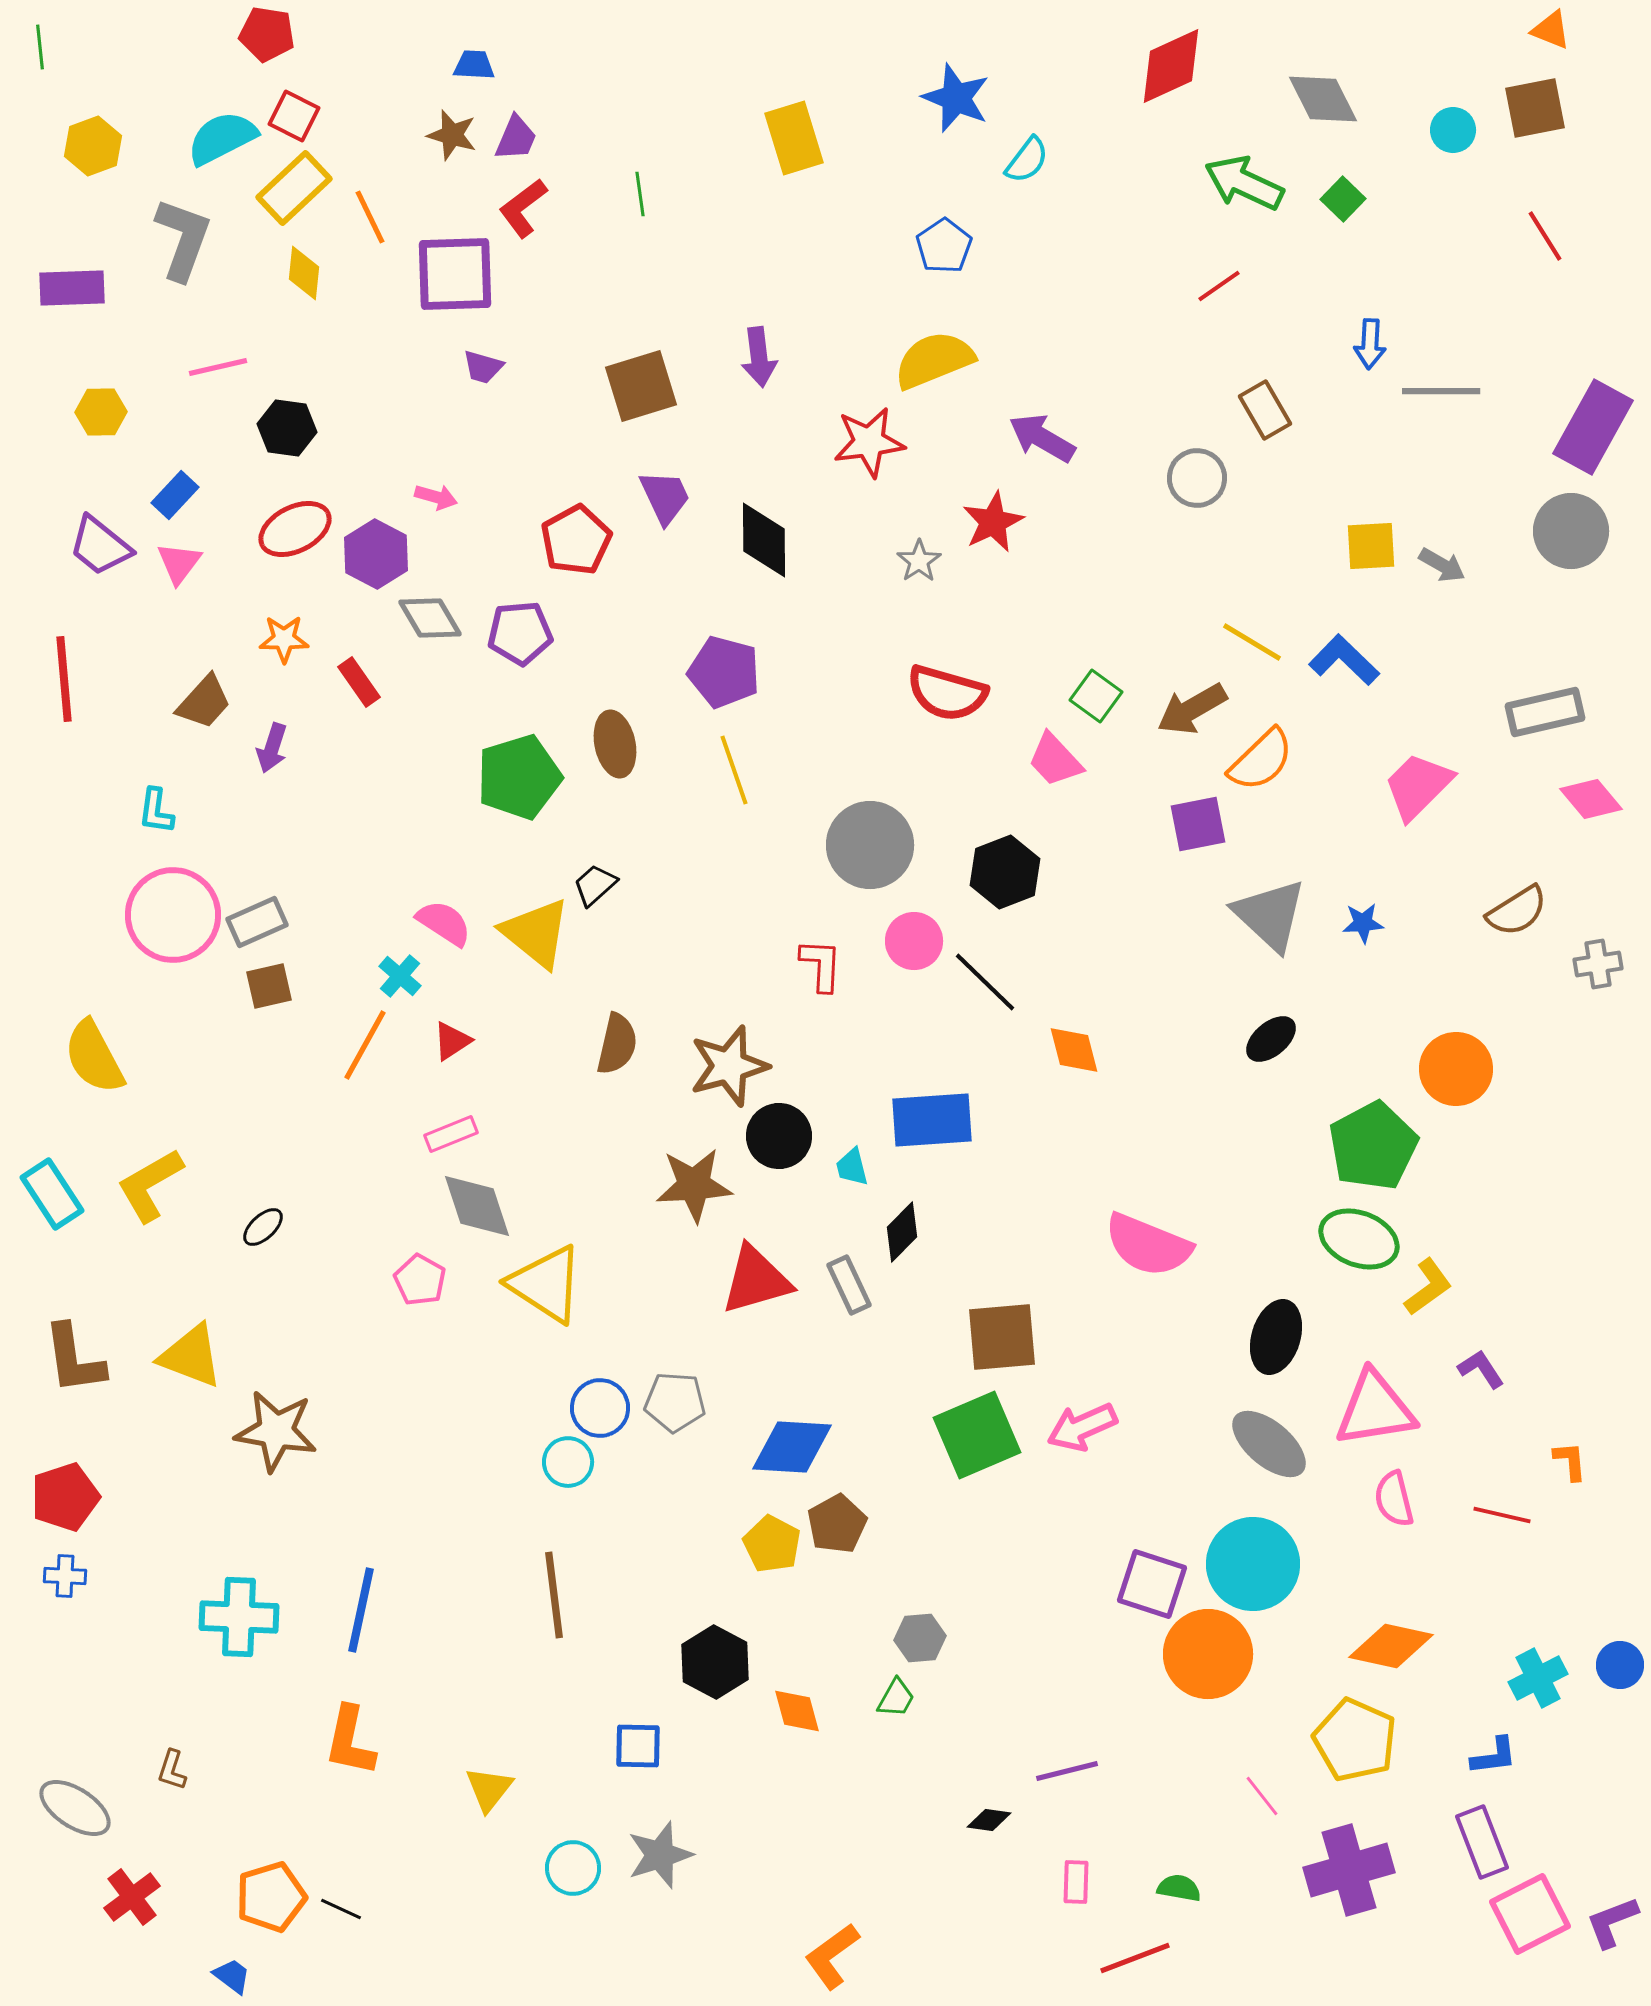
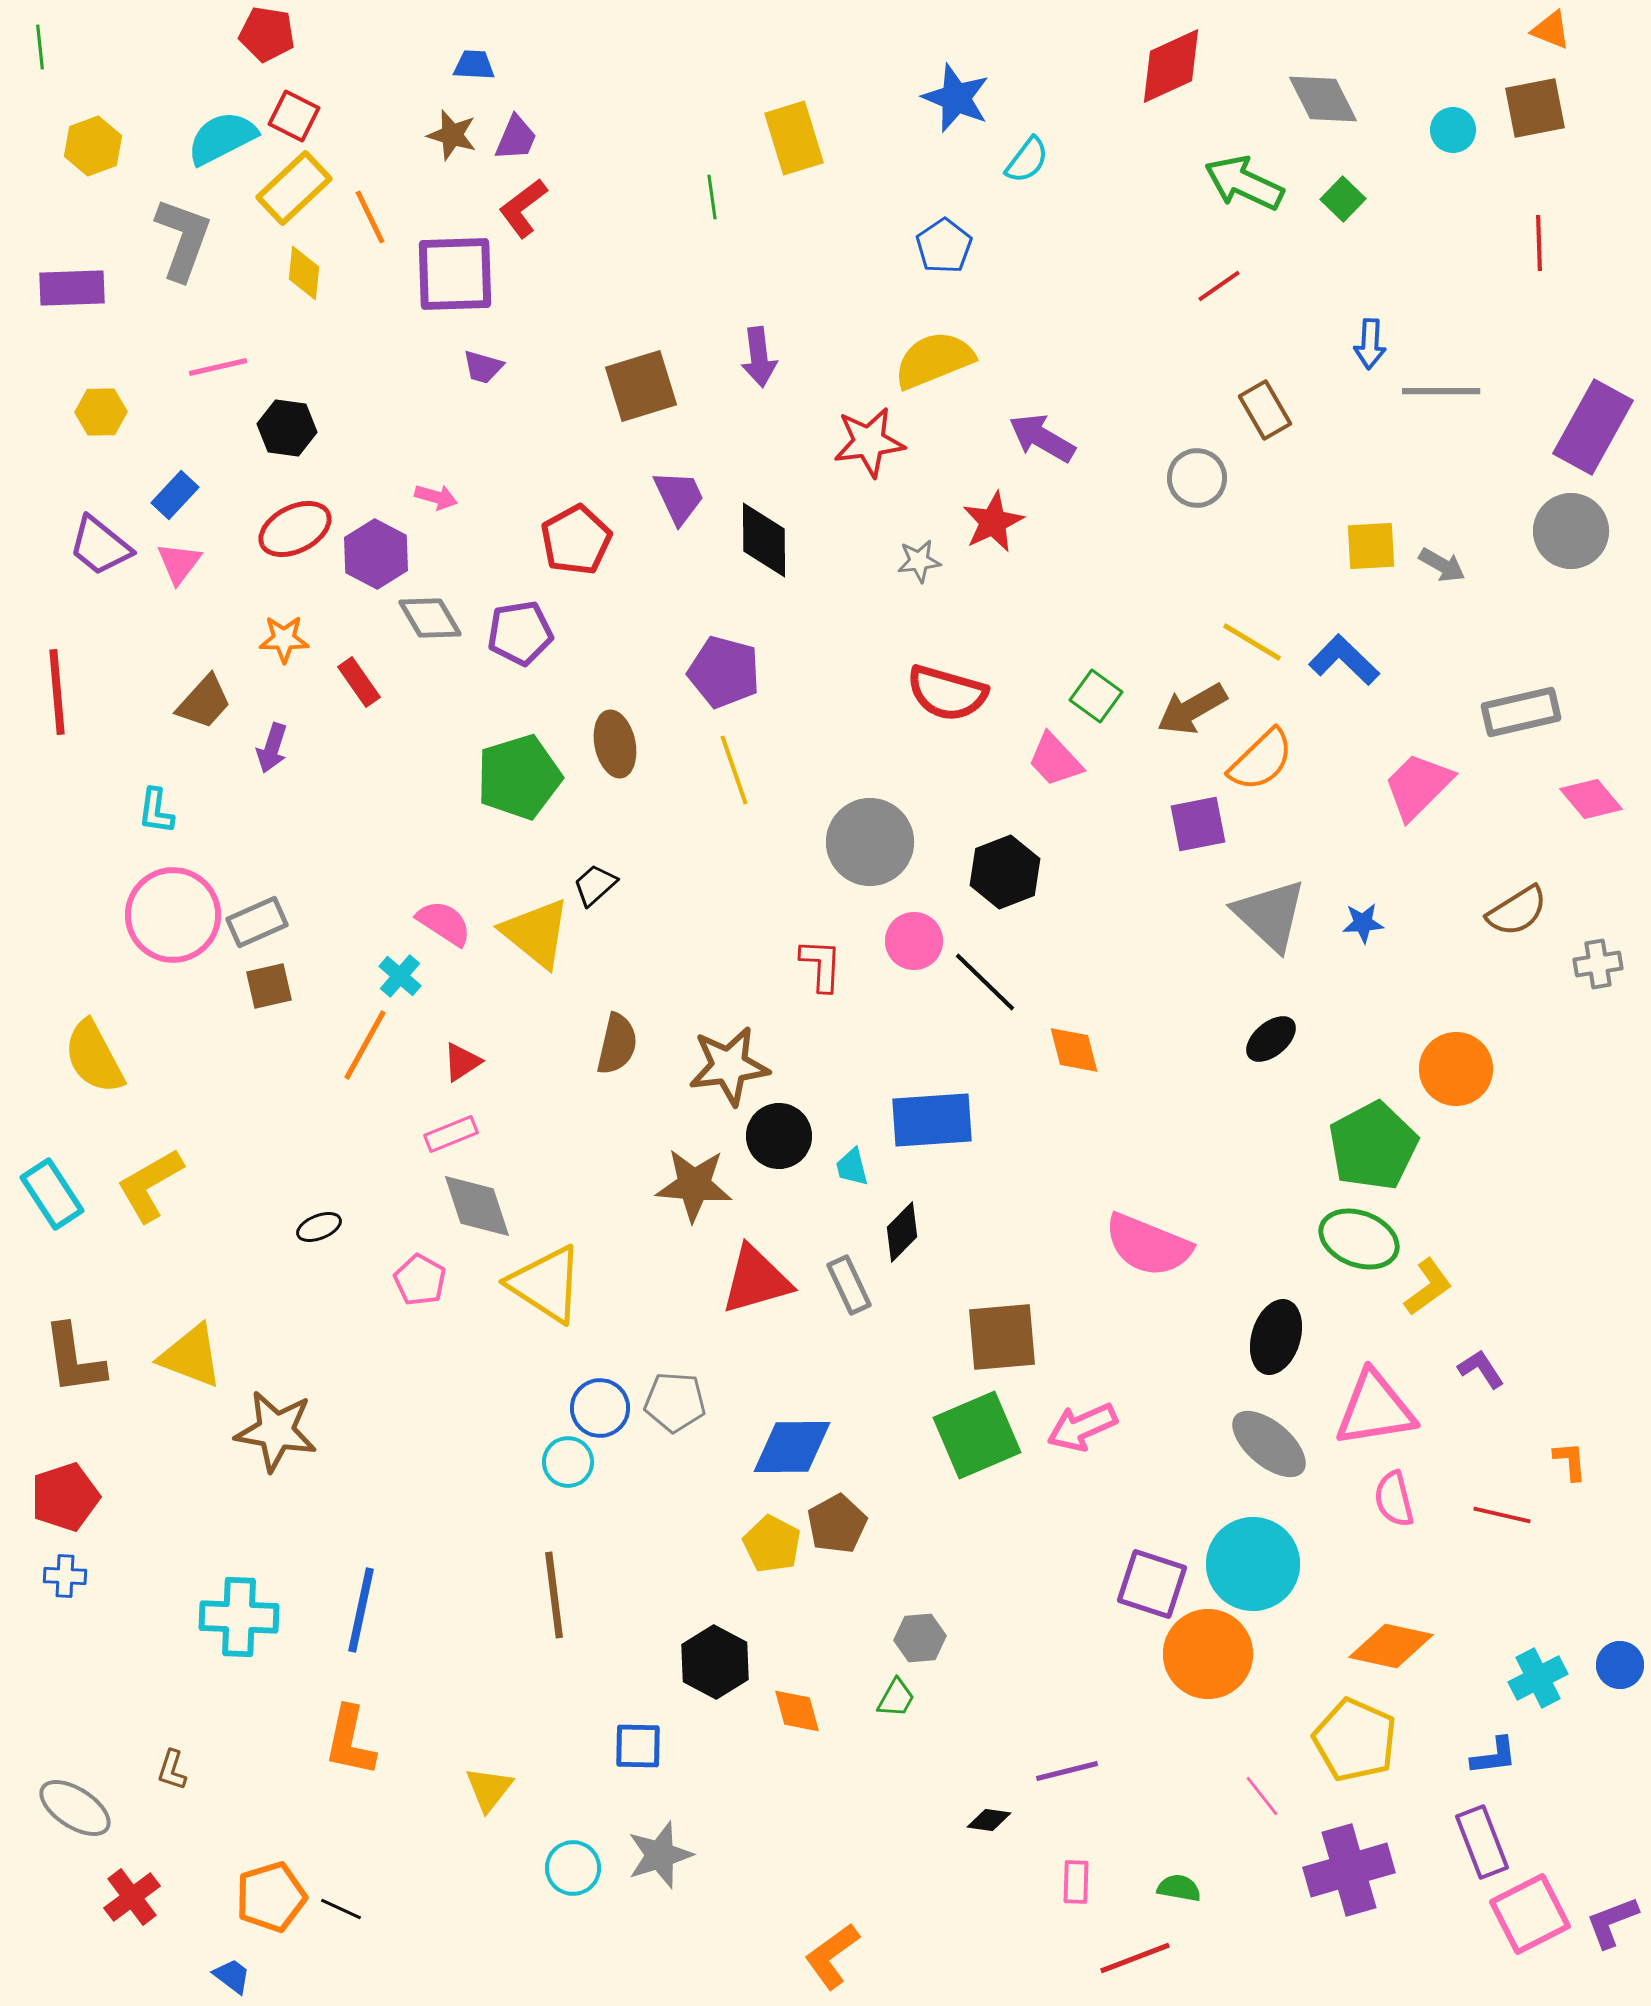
green line at (640, 194): moved 72 px right, 3 px down
red line at (1545, 236): moved 6 px left, 7 px down; rotated 30 degrees clockwise
purple trapezoid at (665, 497): moved 14 px right
gray star at (919, 561): rotated 27 degrees clockwise
purple pentagon at (520, 633): rotated 4 degrees counterclockwise
red line at (64, 679): moved 7 px left, 13 px down
gray rectangle at (1545, 712): moved 24 px left
gray circle at (870, 845): moved 3 px up
red triangle at (452, 1041): moved 10 px right, 21 px down
brown star at (729, 1066): rotated 8 degrees clockwise
brown star at (694, 1185): rotated 8 degrees clockwise
black ellipse at (263, 1227): moved 56 px right; rotated 21 degrees clockwise
blue diamond at (792, 1447): rotated 4 degrees counterclockwise
